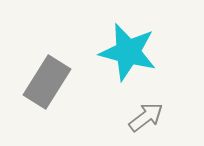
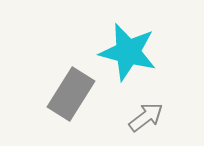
gray rectangle: moved 24 px right, 12 px down
